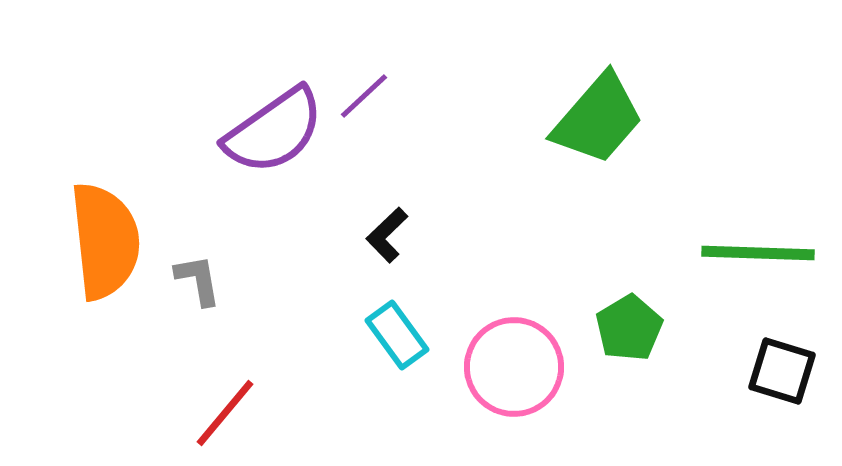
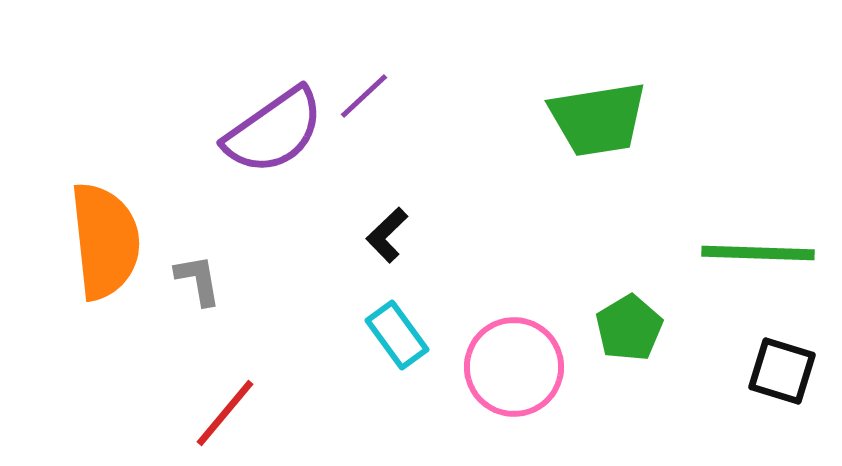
green trapezoid: rotated 40 degrees clockwise
